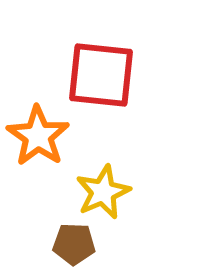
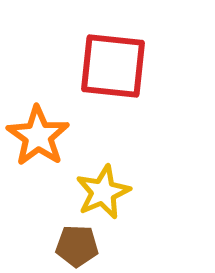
red square: moved 12 px right, 9 px up
brown pentagon: moved 3 px right, 2 px down
